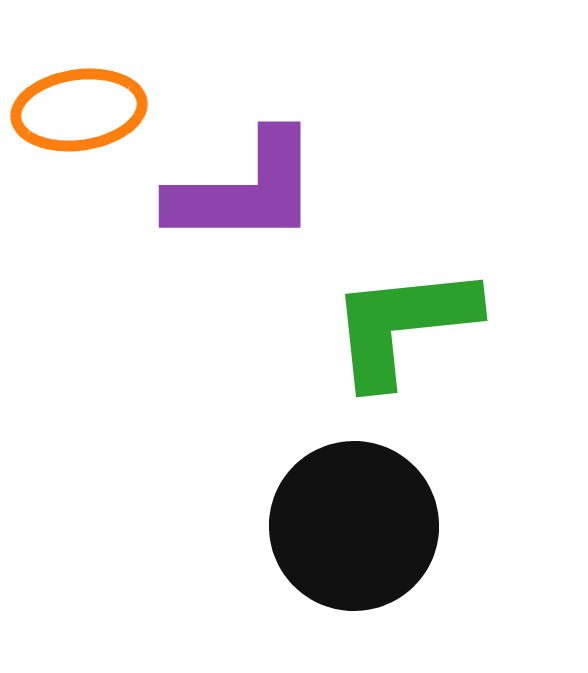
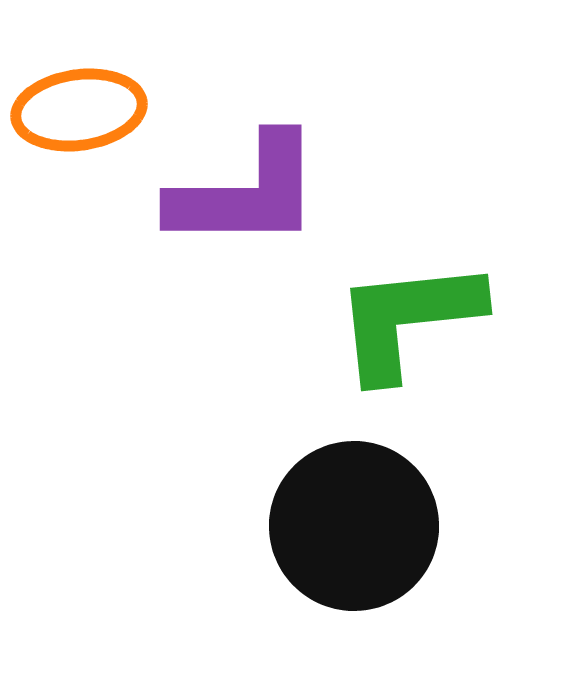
purple L-shape: moved 1 px right, 3 px down
green L-shape: moved 5 px right, 6 px up
